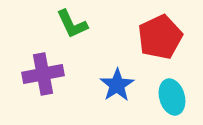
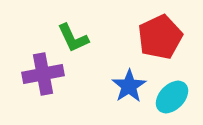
green L-shape: moved 1 px right, 14 px down
blue star: moved 12 px right, 1 px down
cyan ellipse: rotated 60 degrees clockwise
